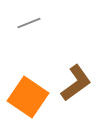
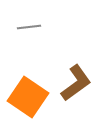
gray line: moved 4 px down; rotated 15 degrees clockwise
